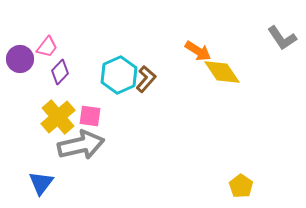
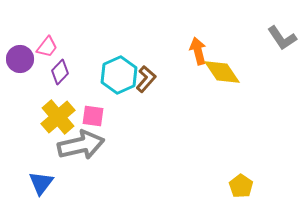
orange arrow: rotated 136 degrees counterclockwise
pink square: moved 3 px right
